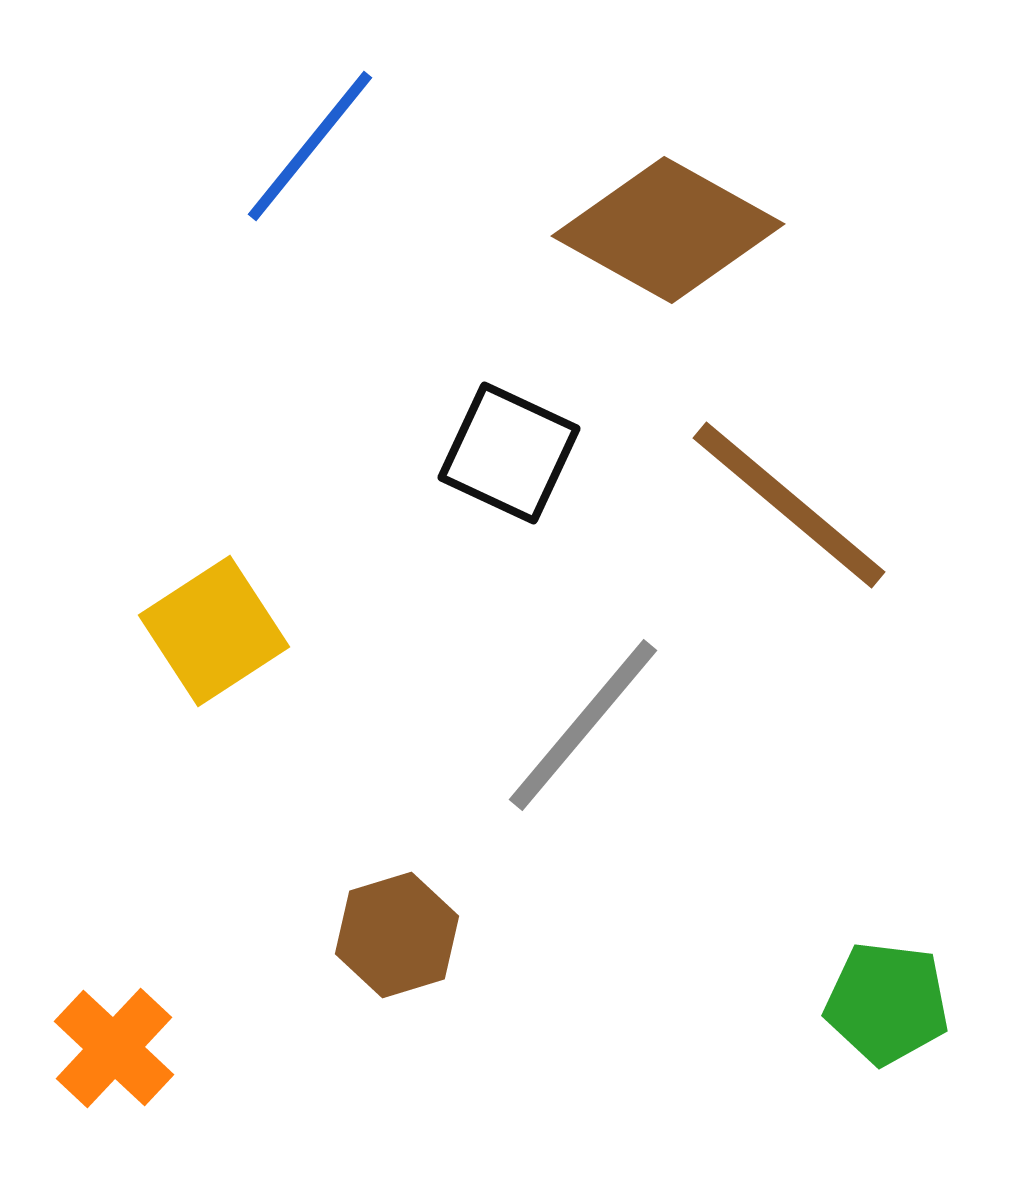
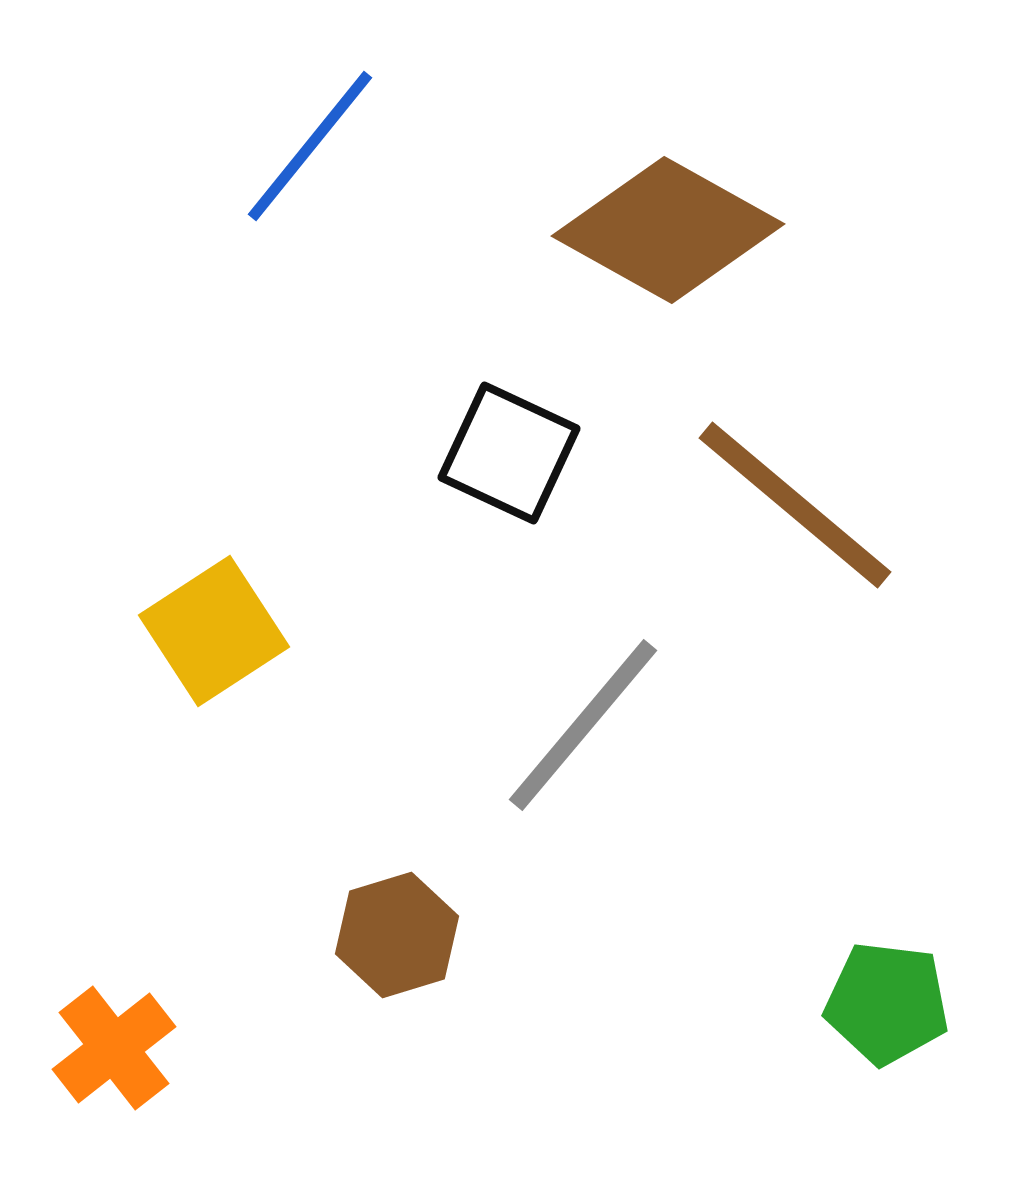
brown line: moved 6 px right
orange cross: rotated 9 degrees clockwise
